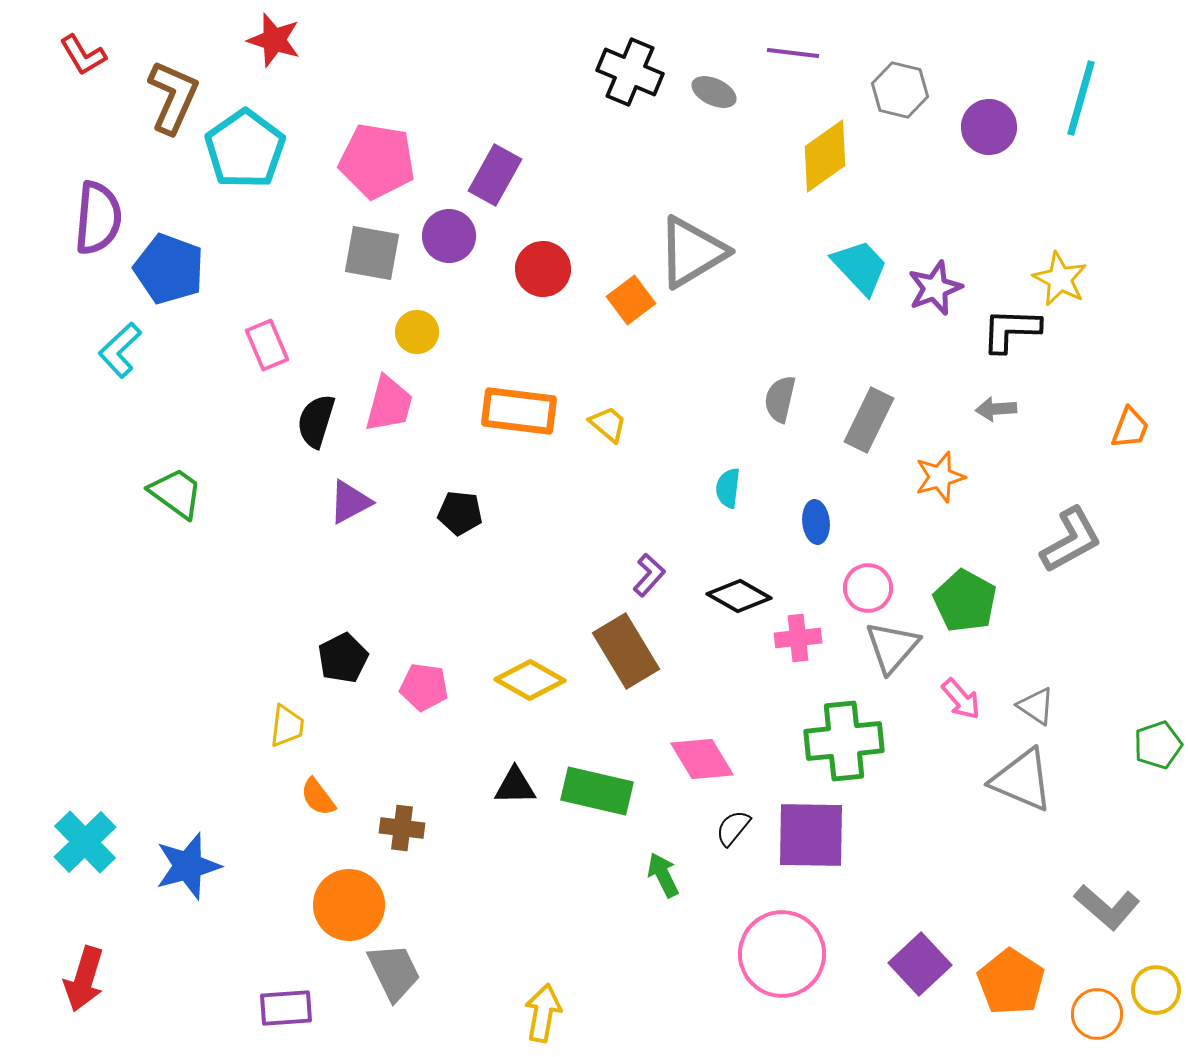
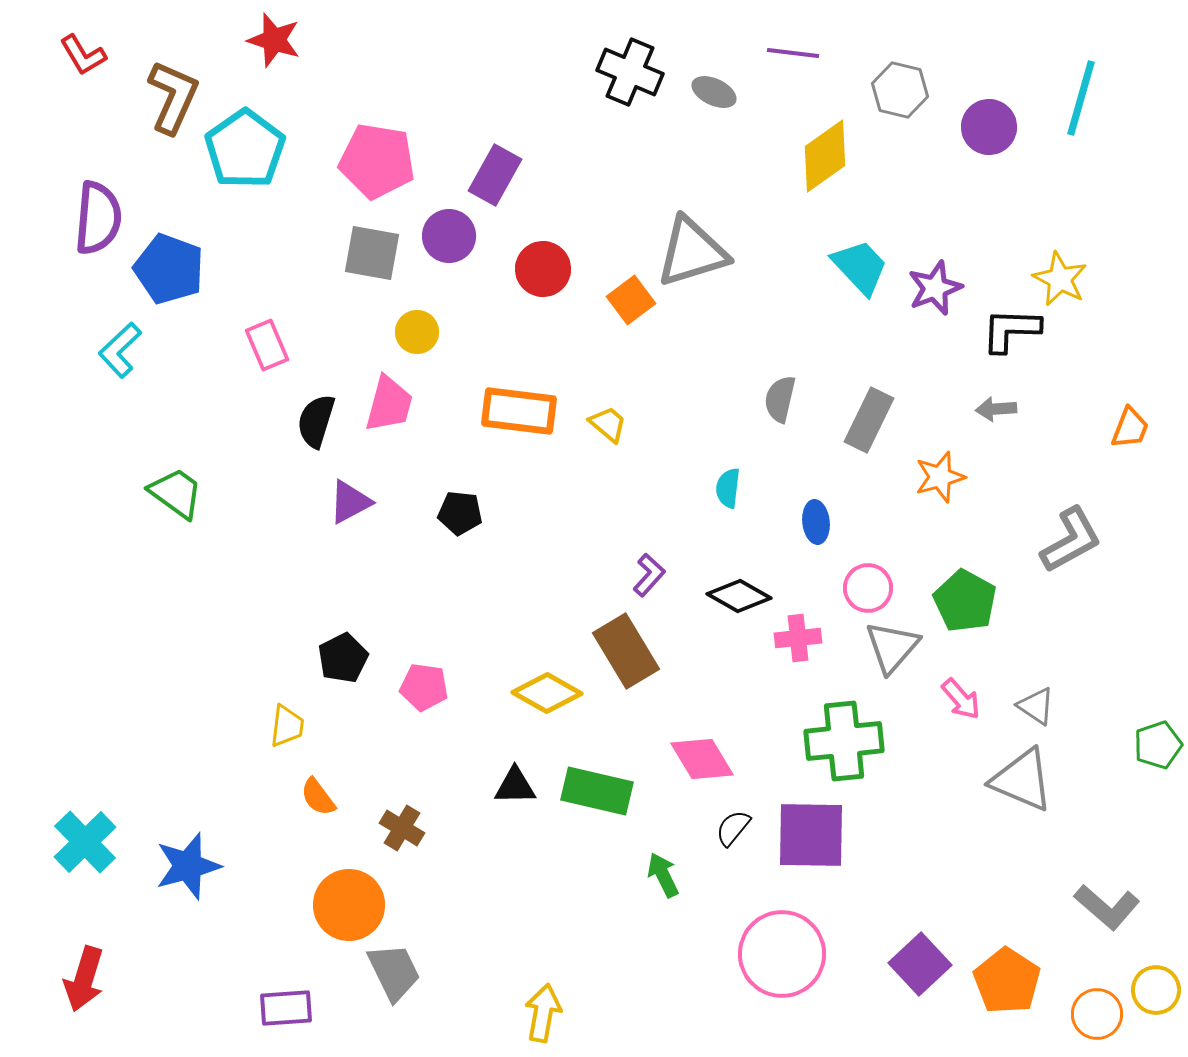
gray triangle at (692, 252): rotated 14 degrees clockwise
yellow diamond at (530, 680): moved 17 px right, 13 px down
brown cross at (402, 828): rotated 24 degrees clockwise
orange pentagon at (1011, 982): moved 4 px left, 1 px up
